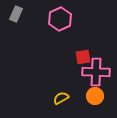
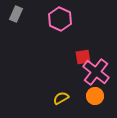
pink hexagon: rotated 10 degrees counterclockwise
pink cross: rotated 36 degrees clockwise
